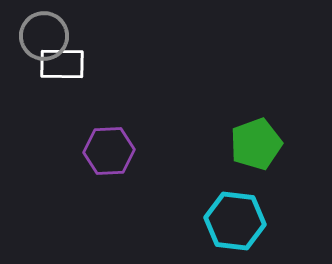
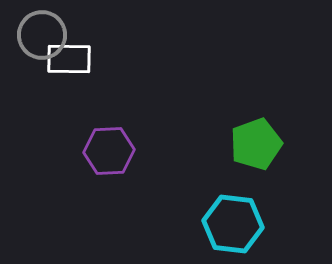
gray circle: moved 2 px left, 1 px up
white rectangle: moved 7 px right, 5 px up
cyan hexagon: moved 2 px left, 3 px down
